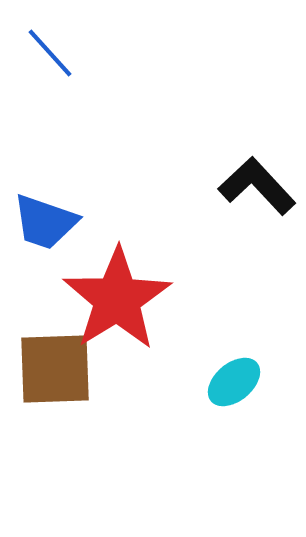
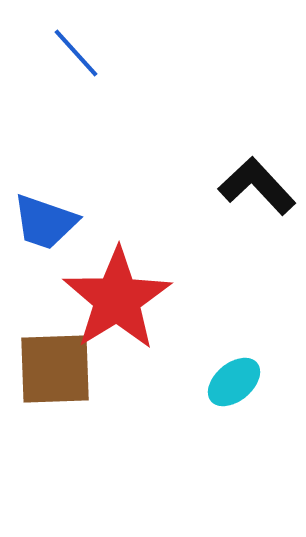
blue line: moved 26 px right
